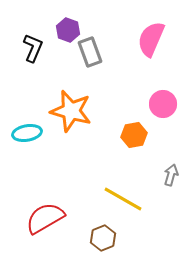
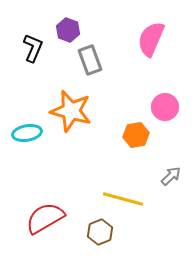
gray rectangle: moved 8 px down
pink circle: moved 2 px right, 3 px down
orange hexagon: moved 2 px right
gray arrow: moved 1 px down; rotated 30 degrees clockwise
yellow line: rotated 15 degrees counterclockwise
brown hexagon: moved 3 px left, 6 px up
